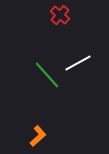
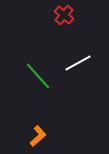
red cross: moved 4 px right
green line: moved 9 px left, 1 px down
